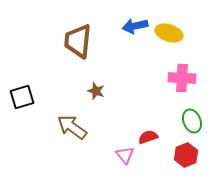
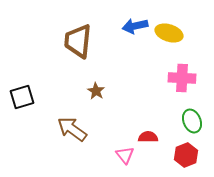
brown star: rotated 12 degrees clockwise
brown arrow: moved 2 px down
red semicircle: rotated 18 degrees clockwise
